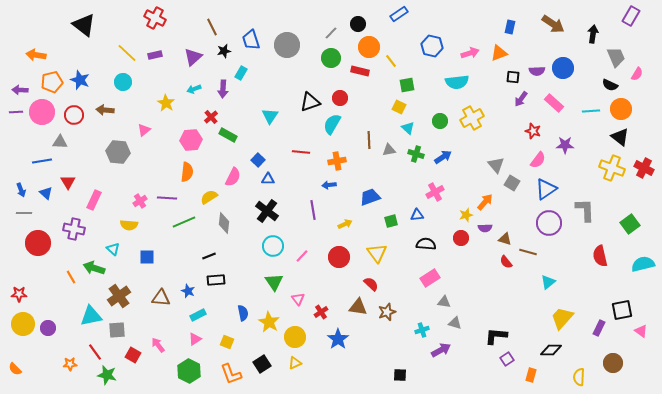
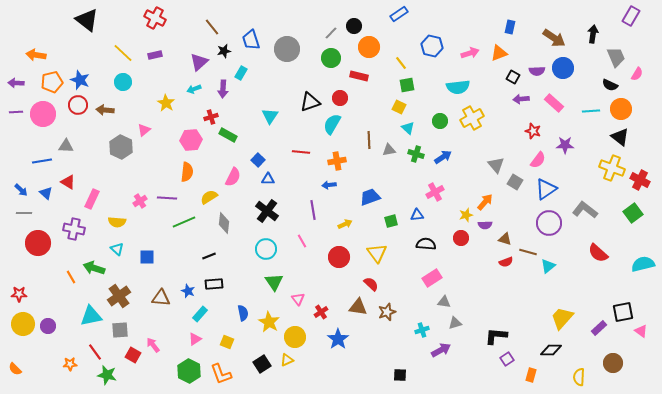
black circle at (358, 24): moved 4 px left, 2 px down
brown arrow at (553, 24): moved 1 px right, 14 px down
black triangle at (84, 25): moved 3 px right, 5 px up
brown line at (212, 27): rotated 12 degrees counterclockwise
gray circle at (287, 45): moved 4 px down
yellow line at (127, 53): moved 4 px left
purple triangle at (193, 57): moved 6 px right, 5 px down
yellow line at (391, 61): moved 10 px right, 2 px down
red rectangle at (360, 71): moved 1 px left, 5 px down
black square at (513, 77): rotated 24 degrees clockwise
cyan semicircle at (457, 82): moved 1 px right, 5 px down
purple arrow at (20, 90): moved 4 px left, 7 px up
purple arrow at (521, 99): rotated 49 degrees clockwise
pink circle at (42, 112): moved 1 px right, 2 px down
red circle at (74, 115): moved 4 px right, 10 px up
red cross at (211, 117): rotated 24 degrees clockwise
gray triangle at (60, 142): moved 6 px right, 4 px down
gray hexagon at (118, 152): moved 3 px right, 5 px up; rotated 20 degrees clockwise
red cross at (644, 168): moved 4 px left, 12 px down
red triangle at (68, 182): rotated 28 degrees counterclockwise
gray square at (512, 183): moved 3 px right, 1 px up
blue arrow at (21, 190): rotated 24 degrees counterclockwise
pink rectangle at (94, 200): moved 2 px left, 1 px up
gray L-shape at (585, 210): rotated 50 degrees counterclockwise
green square at (630, 224): moved 3 px right, 11 px up
yellow semicircle at (129, 225): moved 12 px left, 3 px up
purple semicircle at (485, 228): moved 3 px up
cyan circle at (273, 246): moved 7 px left, 3 px down
cyan triangle at (113, 249): moved 4 px right
pink line at (302, 256): moved 15 px up; rotated 72 degrees counterclockwise
red semicircle at (600, 256): moved 2 px left, 3 px up; rotated 35 degrees counterclockwise
red semicircle at (506, 262): rotated 72 degrees counterclockwise
pink rectangle at (430, 278): moved 2 px right
black rectangle at (216, 280): moved 2 px left, 4 px down
cyan triangle at (548, 282): moved 16 px up
black square at (622, 310): moved 1 px right, 2 px down
cyan rectangle at (198, 315): moved 2 px right, 1 px up; rotated 21 degrees counterclockwise
gray triangle at (455, 323): rotated 32 degrees counterclockwise
purple circle at (48, 328): moved 2 px up
purple rectangle at (599, 328): rotated 21 degrees clockwise
gray square at (117, 330): moved 3 px right
pink arrow at (158, 345): moved 5 px left
yellow triangle at (295, 363): moved 8 px left, 3 px up
orange L-shape at (231, 374): moved 10 px left
